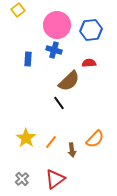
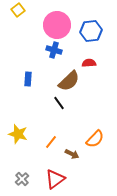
blue hexagon: moved 1 px down
blue rectangle: moved 20 px down
yellow star: moved 8 px left, 4 px up; rotated 18 degrees counterclockwise
brown arrow: moved 4 px down; rotated 56 degrees counterclockwise
